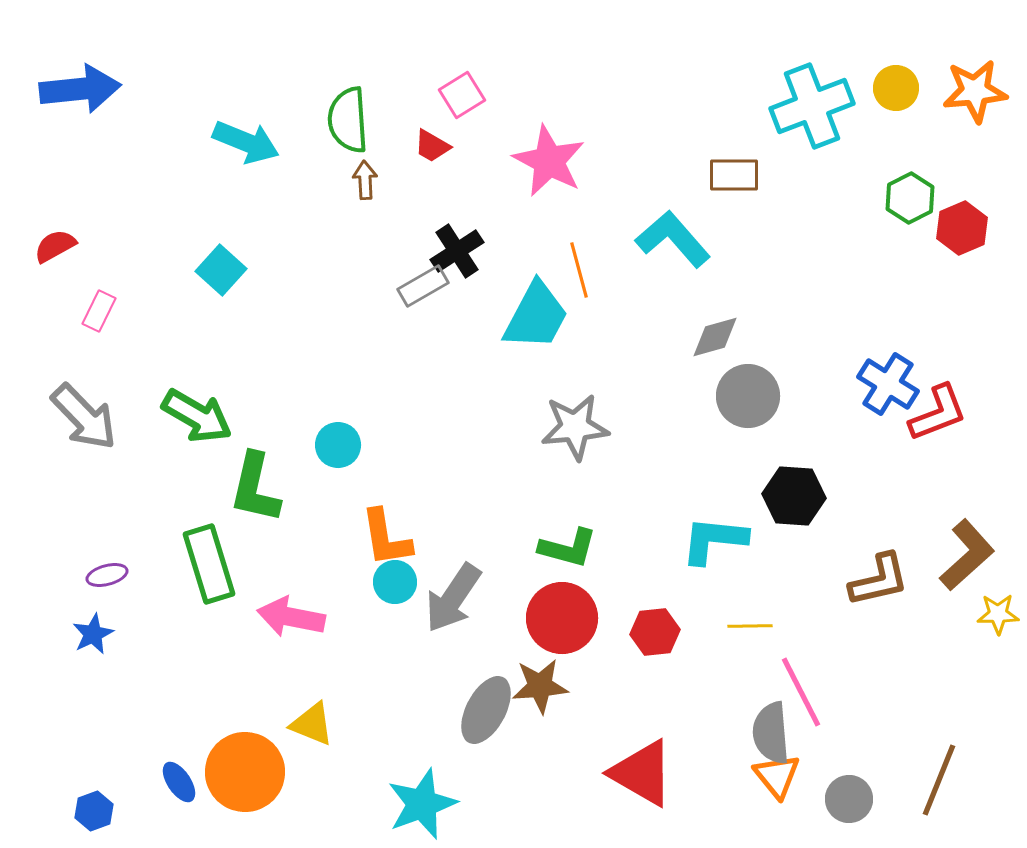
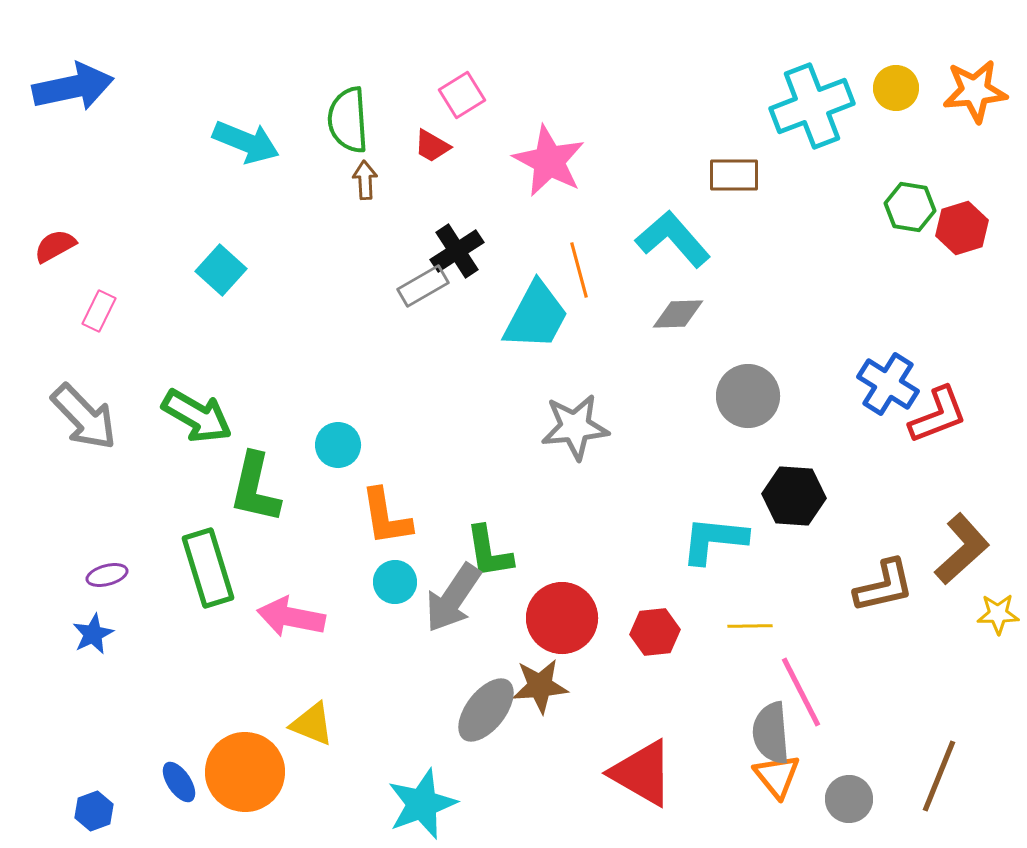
blue arrow at (80, 89): moved 7 px left, 2 px up; rotated 6 degrees counterclockwise
green hexagon at (910, 198): moved 9 px down; rotated 24 degrees counterclockwise
red hexagon at (962, 228): rotated 6 degrees clockwise
gray diamond at (715, 337): moved 37 px left, 23 px up; rotated 14 degrees clockwise
red L-shape at (938, 413): moved 2 px down
orange L-shape at (386, 538): moved 21 px up
green L-shape at (568, 548): moved 79 px left, 4 px down; rotated 66 degrees clockwise
brown L-shape at (967, 555): moved 5 px left, 6 px up
green rectangle at (209, 564): moved 1 px left, 4 px down
brown L-shape at (879, 580): moved 5 px right, 6 px down
gray ellipse at (486, 710): rotated 10 degrees clockwise
brown line at (939, 780): moved 4 px up
